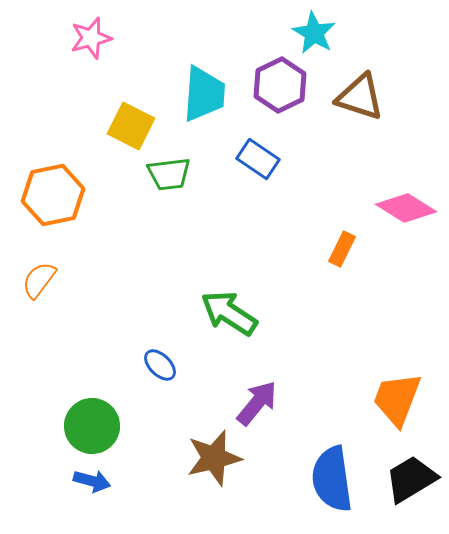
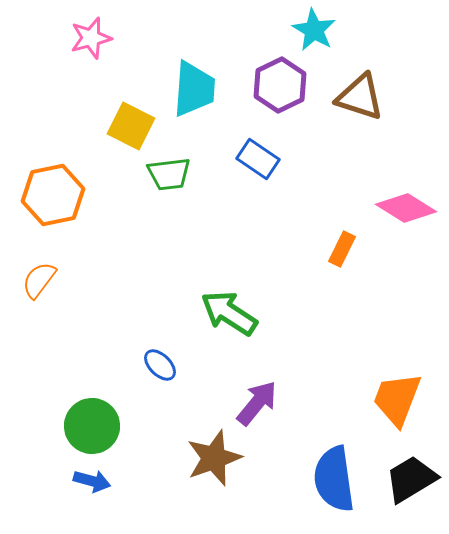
cyan star: moved 3 px up
cyan trapezoid: moved 10 px left, 5 px up
brown star: rotated 6 degrees counterclockwise
blue semicircle: moved 2 px right
